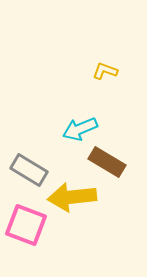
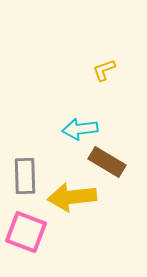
yellow L-shape: moved 1 px left, 1 px up; rotated 40 degrees counterclockwise
cyan arrow: rotated 16 degrees clockwise
gray rectangle: moved 4 px left, 6 px down; rotated 57 degrees clockwise
pink square: moved 7 px down
